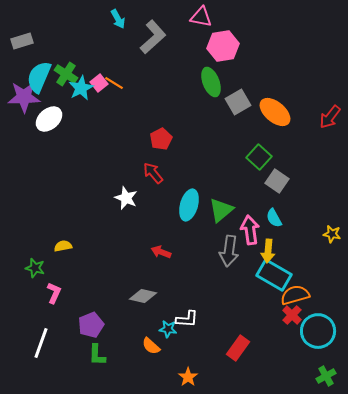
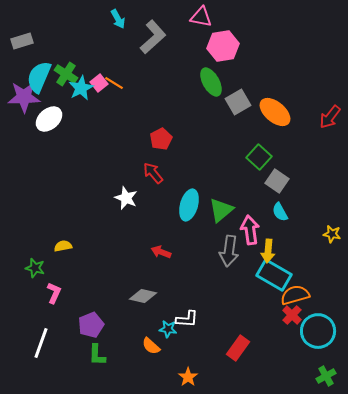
green ellipse at (211, 82): rotated 8 degrees counterclockwise
cyan semicircle at (274, 218): moved 6 px right, 6 px up
